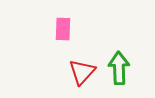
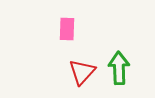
pink rectangle: moved 4 px right
